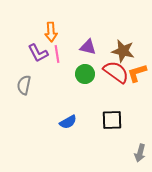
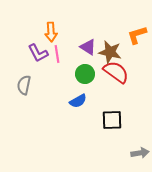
purple triangle: rotated 18 degrees clockwise
brown star: moved 13 px left, 1 px down
orange L-shape: moved 38 px up
blue semicircle: moved 10 px right, 21 px up
gray arrow: rotated 114 degrees counterclockwise
